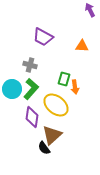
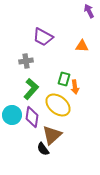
purple arrow: moved 1 px left, 1 px down
gray cross: moved 4 px left, 4 px up; rotated 24 degrees counterclockwise
cyan circle: moved 26 px down
yellow ellipse: moved 2 px right
black semicircle: moved 1 px left, 1 px down
